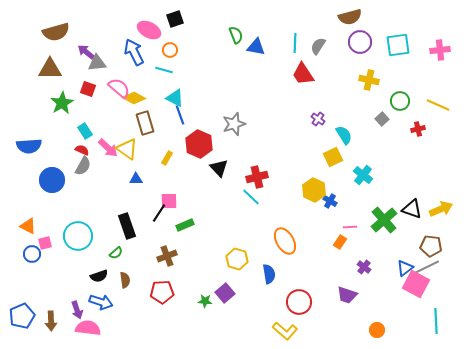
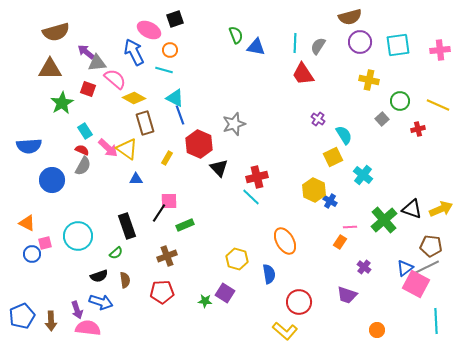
pink semicircle at (119, 88): moved 4 px left, 9 px up
orange triangle at (28, 226): moved 1 px left, 3 px up
purple square at (225, 293): rotated 18 degrees counterclockwise
